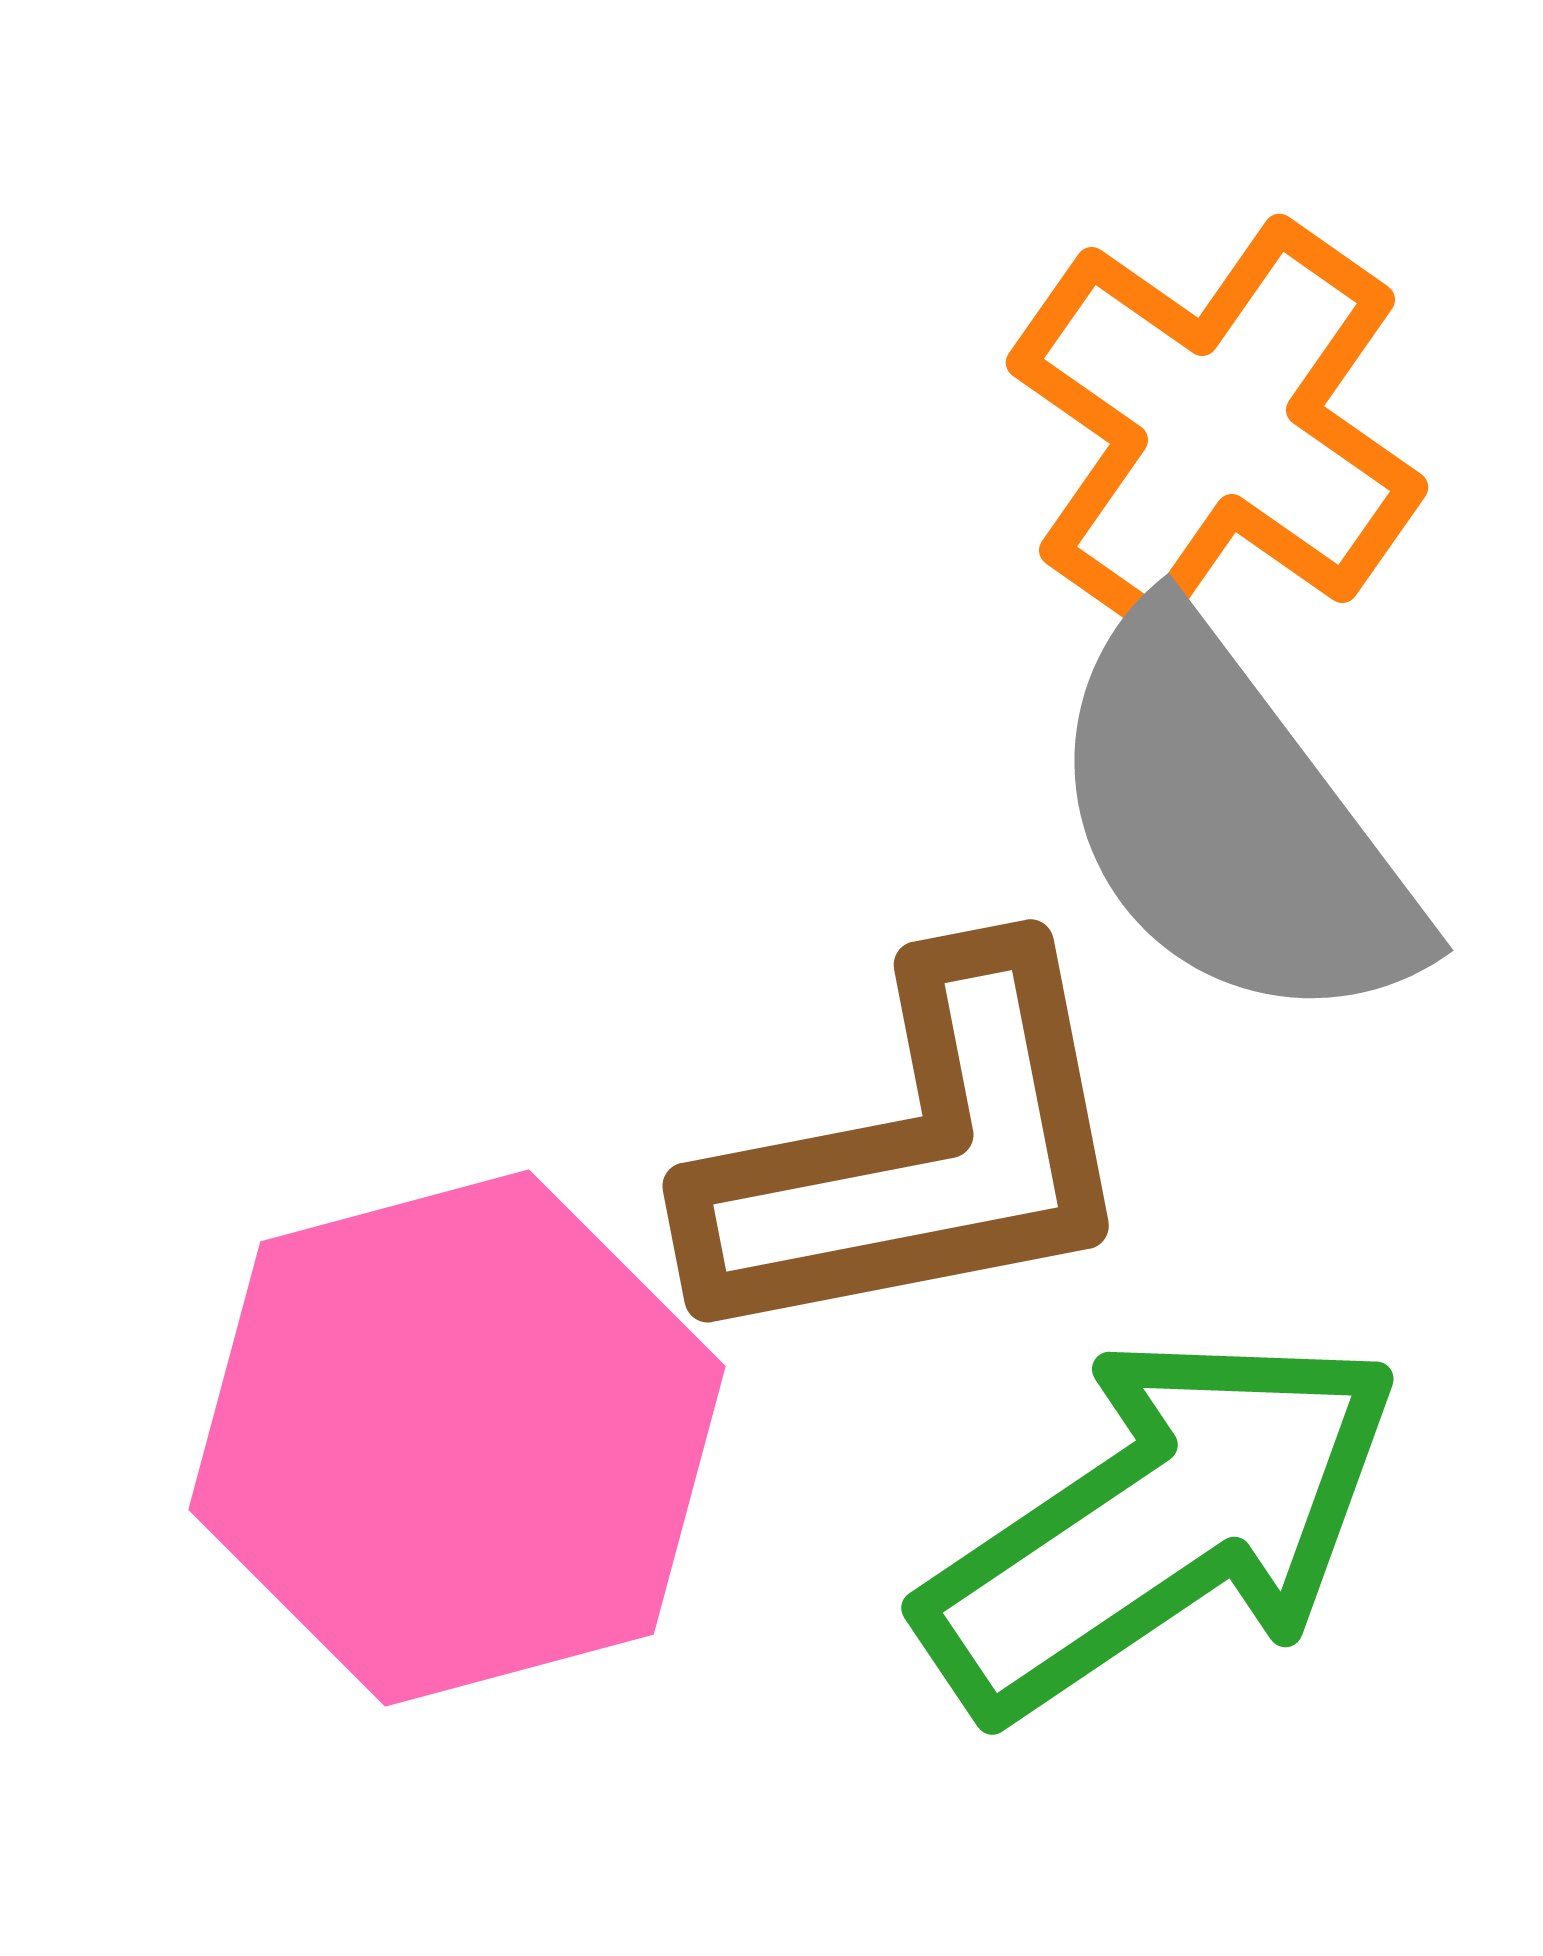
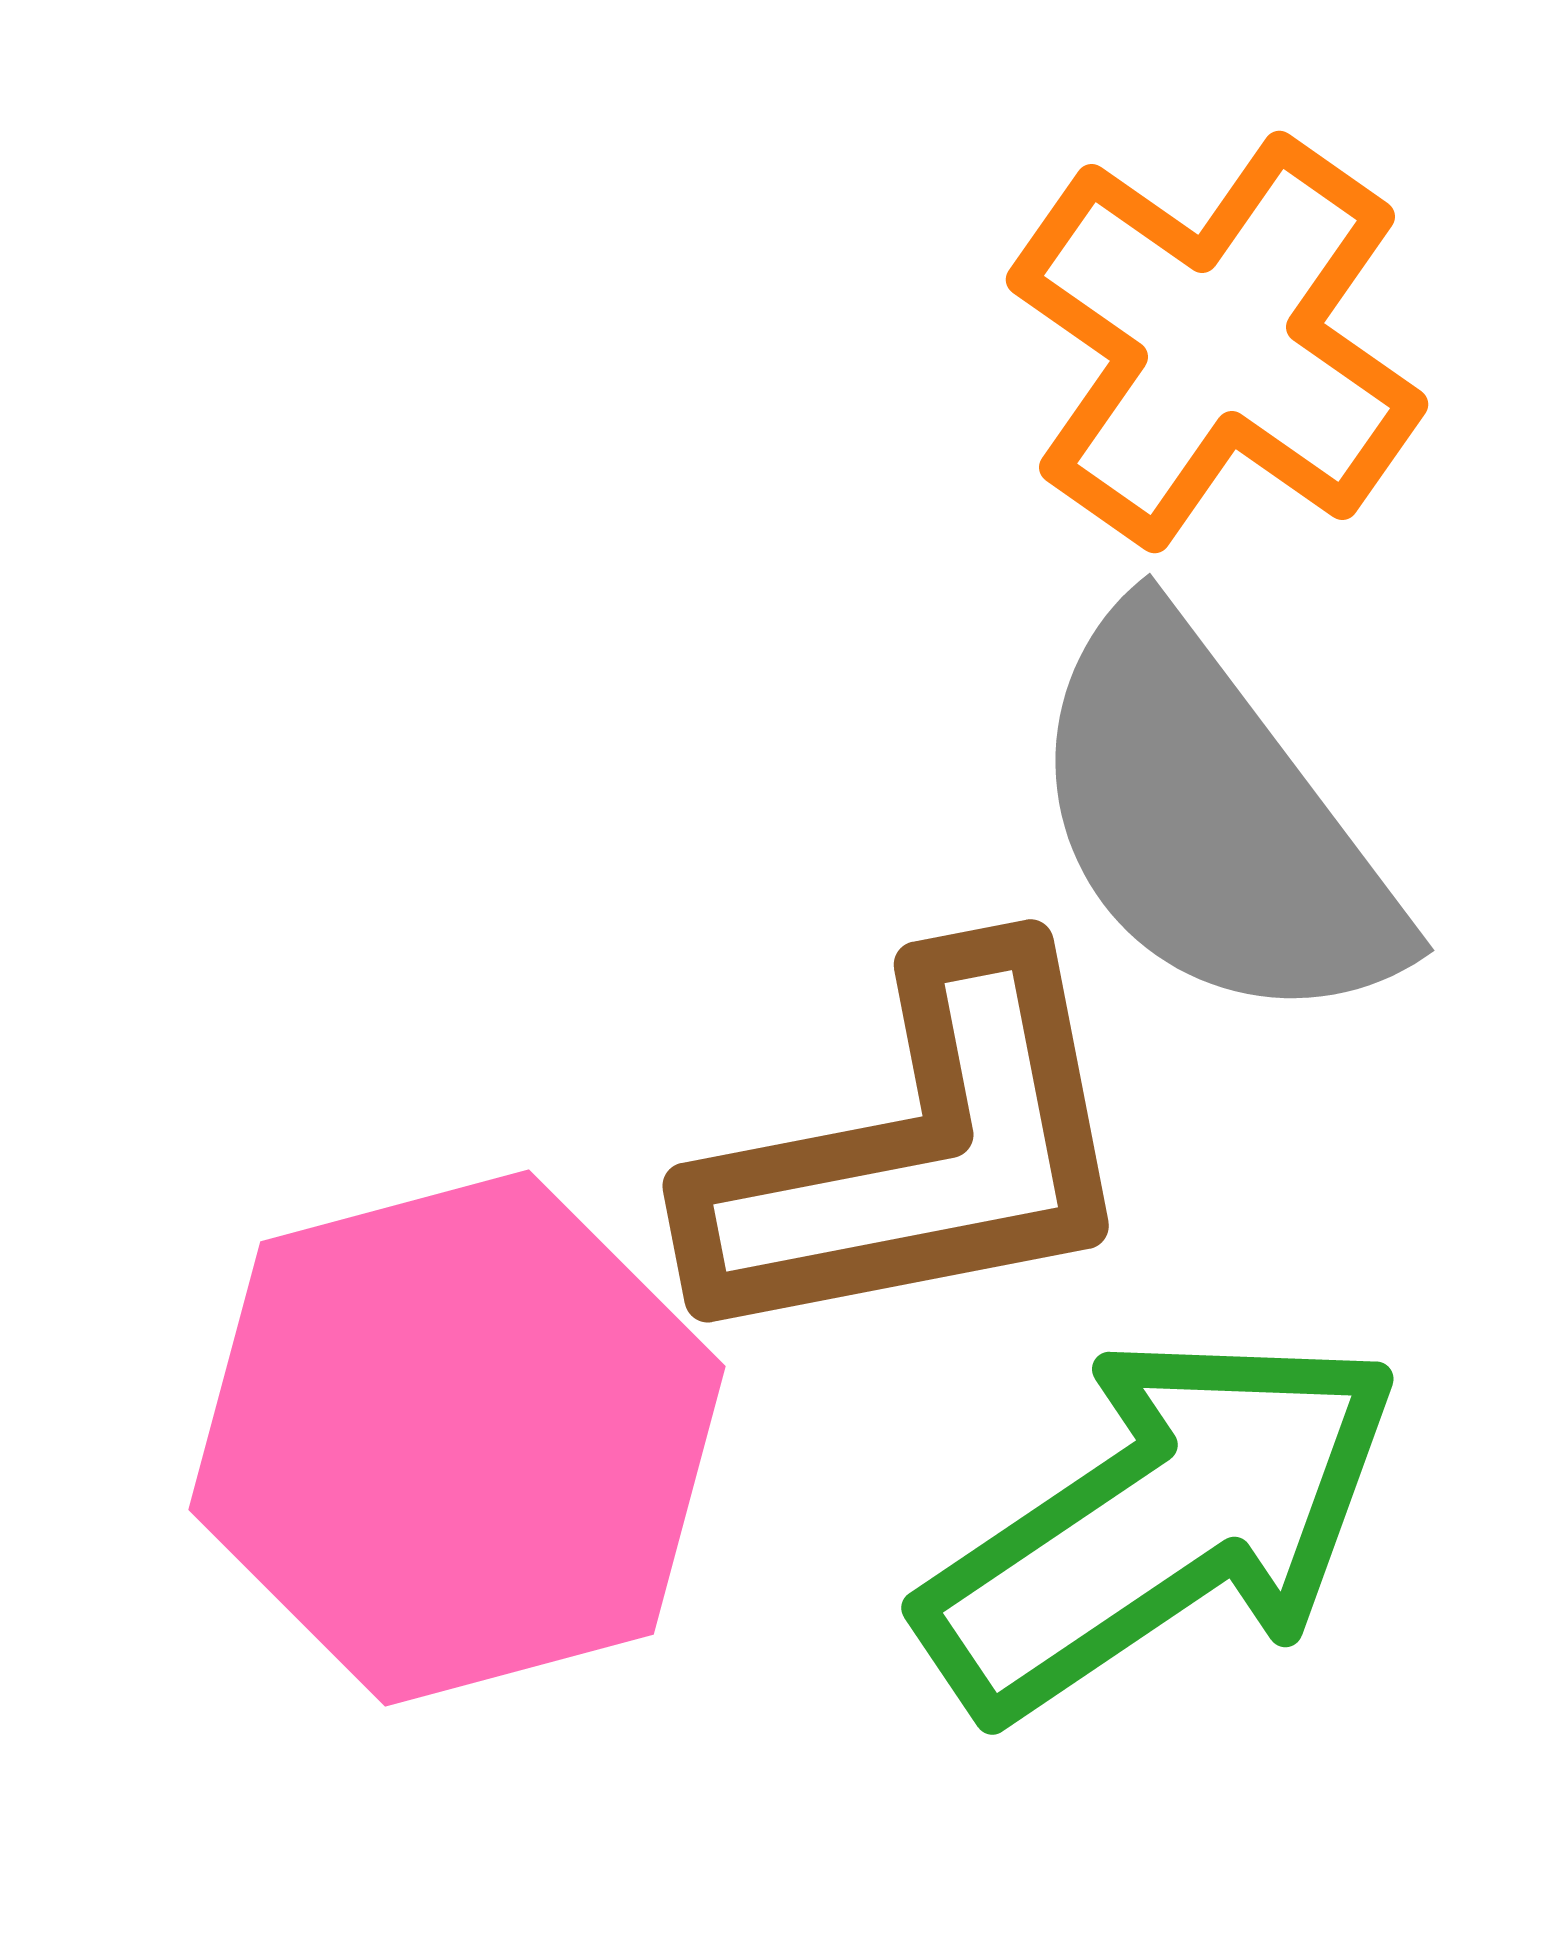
orange cross: moved 83 px up
gray semicircle: moved 19 px left
